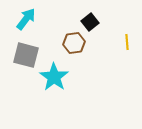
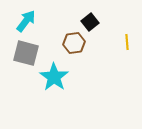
cyan arrow: moved 2 px down
gray square: moved 2 px up
